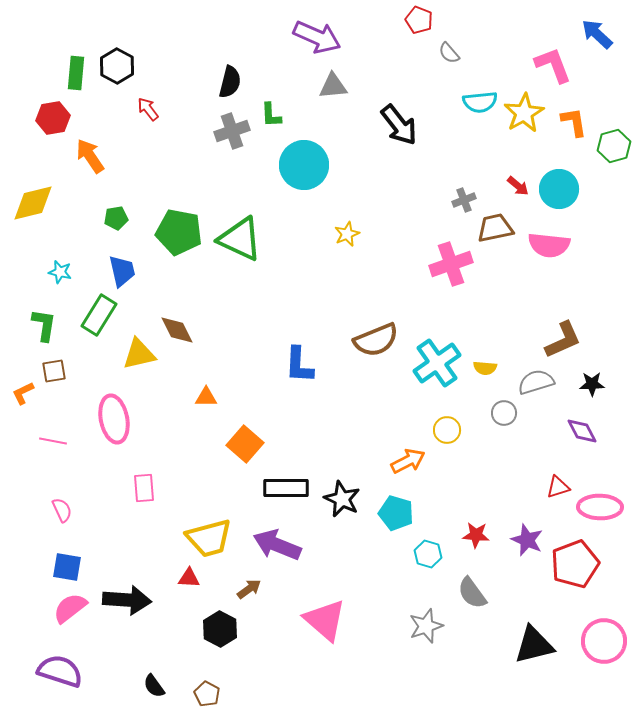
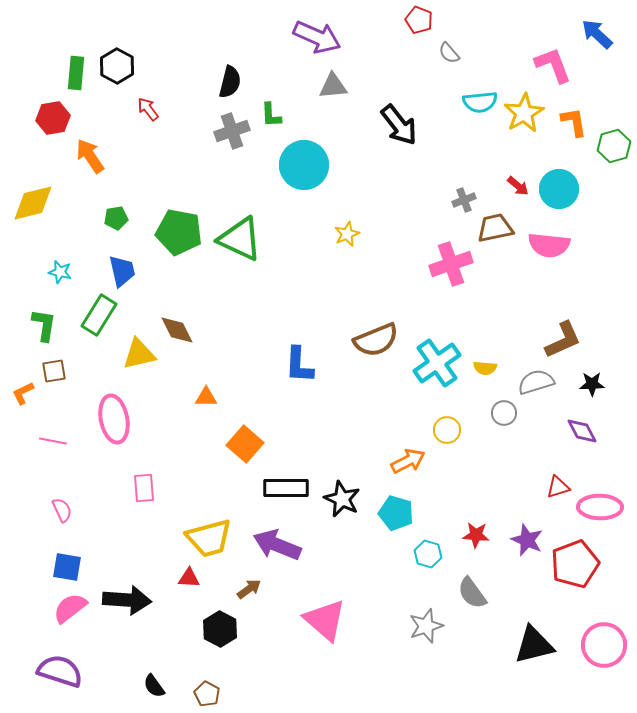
pink circle at (604, 641): moved 4 px down
